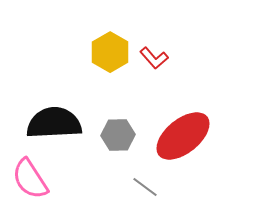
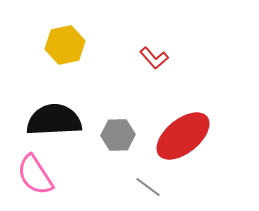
yellow hexagon: moved 45 px left, 7 px up; rotated 18 degrees clockwise
black semicircle: moved 3 px up
pink semicircle: moved 5 px right, 4 px up
gray line: moved 3 px right
